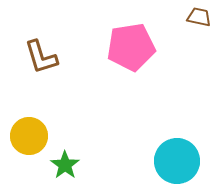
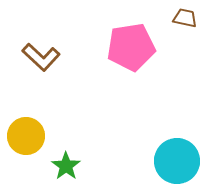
brown trapezoid: moved 14 px left, 1 px down
brown L-shape: rotated 30 degrees counterclockwise
yellow circle: moved 3 px left
green star: moved 1 px right, 1 px down
